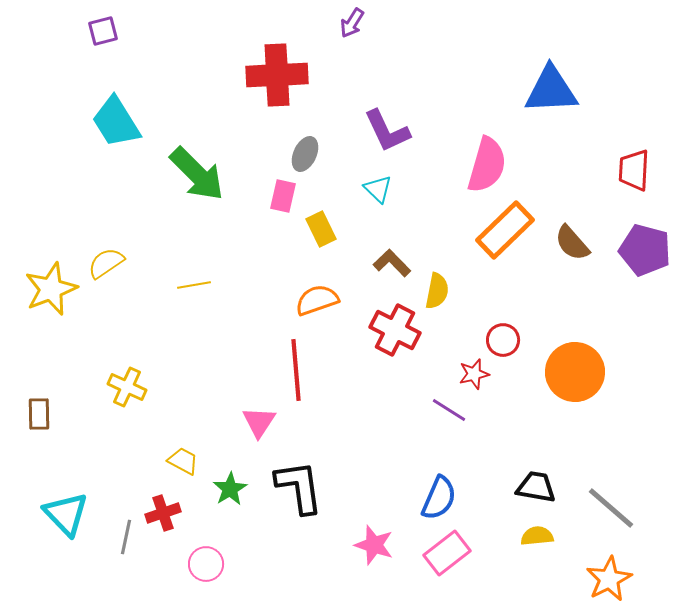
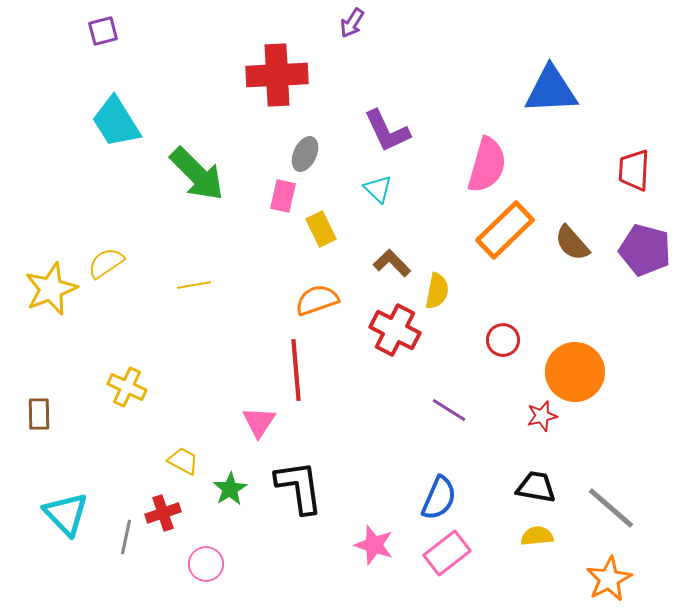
red star at (474, 374): moved 68 px right, 42 px down
